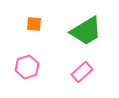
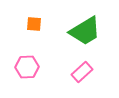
green trapezoid: moved 1 px left
pink hexagon: rotated 15 degrees clockwise
